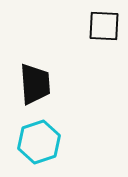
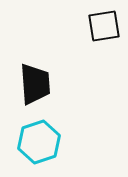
black square: rotated 12 degrees counterclockwise
